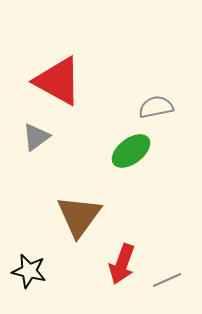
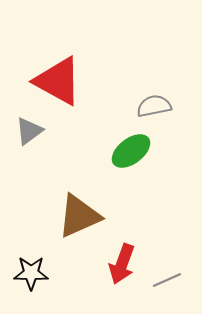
gray semicircle: moved 2 px left, 1 px up
gray triangle: moved 7 px left, 6 px up
brown triangle: rotated 30 degrees clockwise
black star: moved 2 px right, 2 px down; rotated 12 degrees counterclockwise
